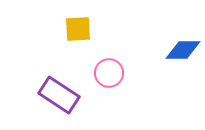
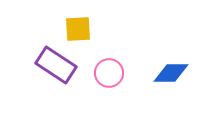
blue diamond: moved 12 px left, 23 px down
purple rectangle: moved 3 px left, 30 px up
